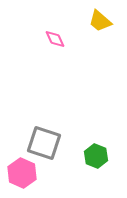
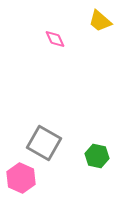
gray square: rotated 12 degrees clockwise
green hexagon: moved 1 px right; rotated 10 degrees counterclockwise
pink hexagon: moved 1 px left, 5 px down
